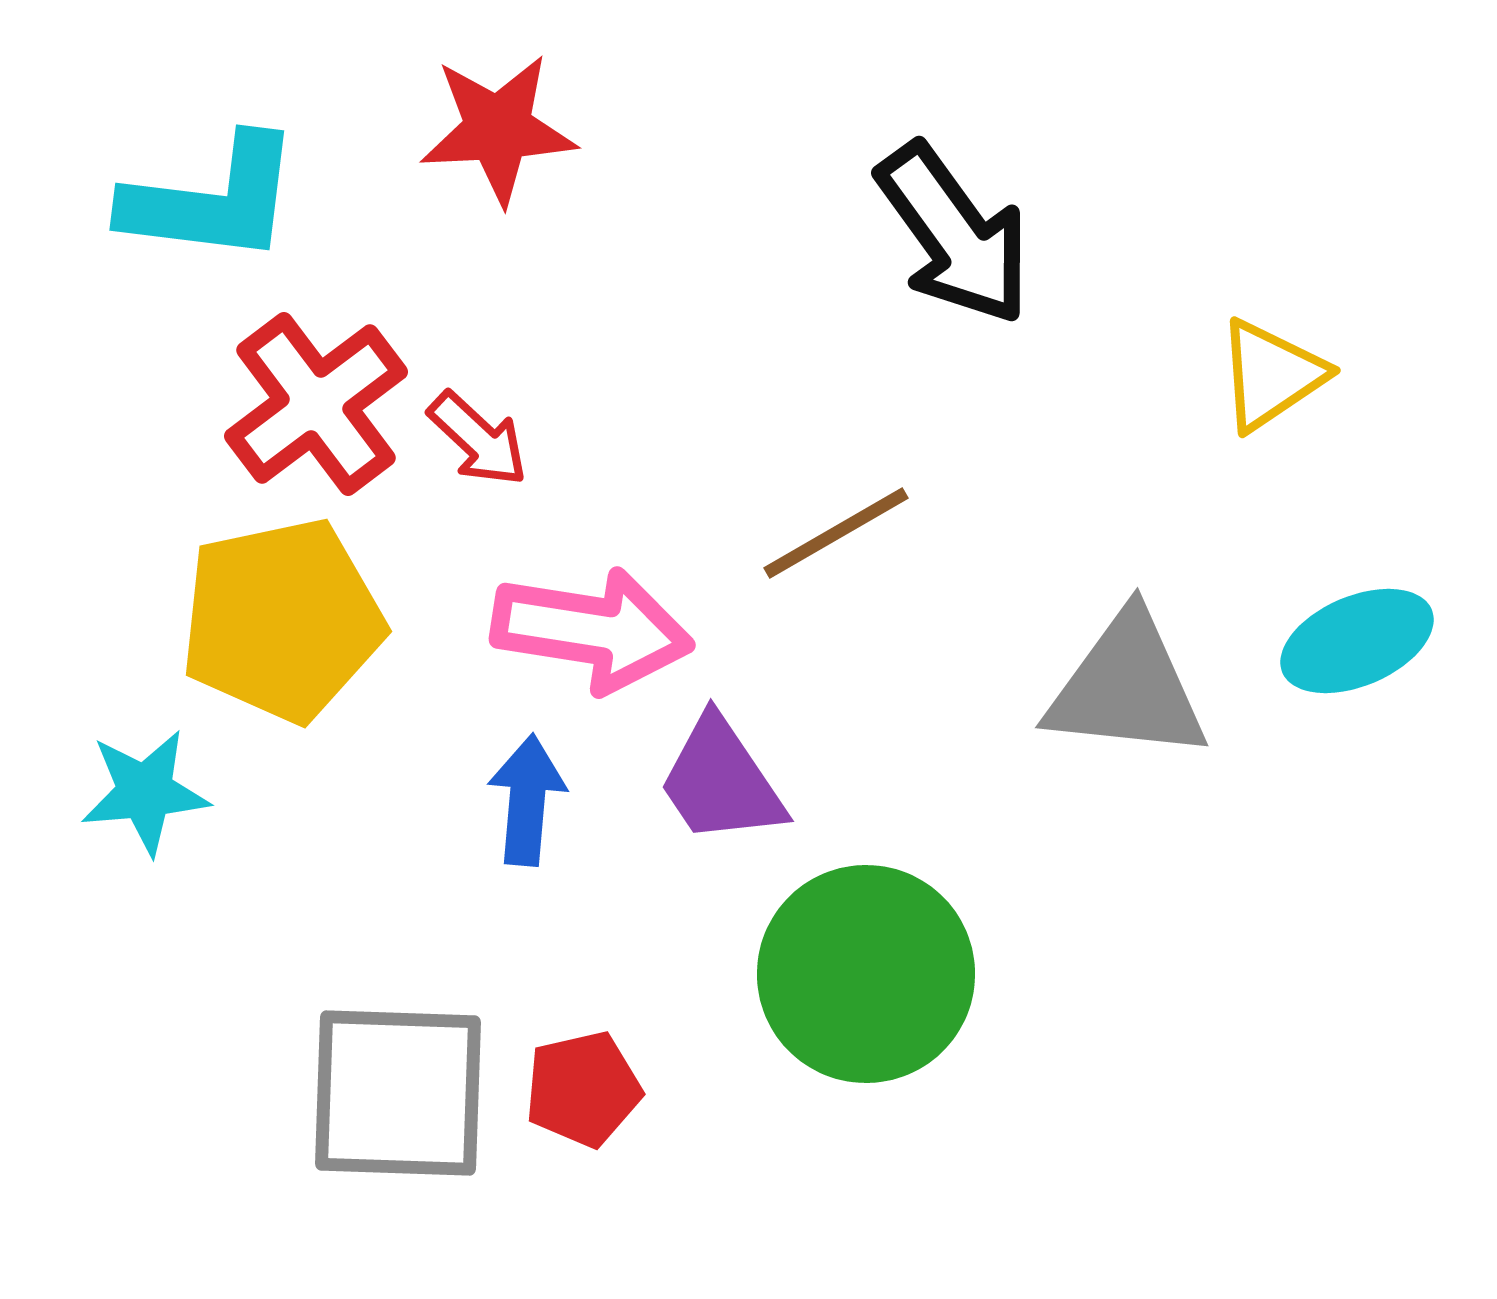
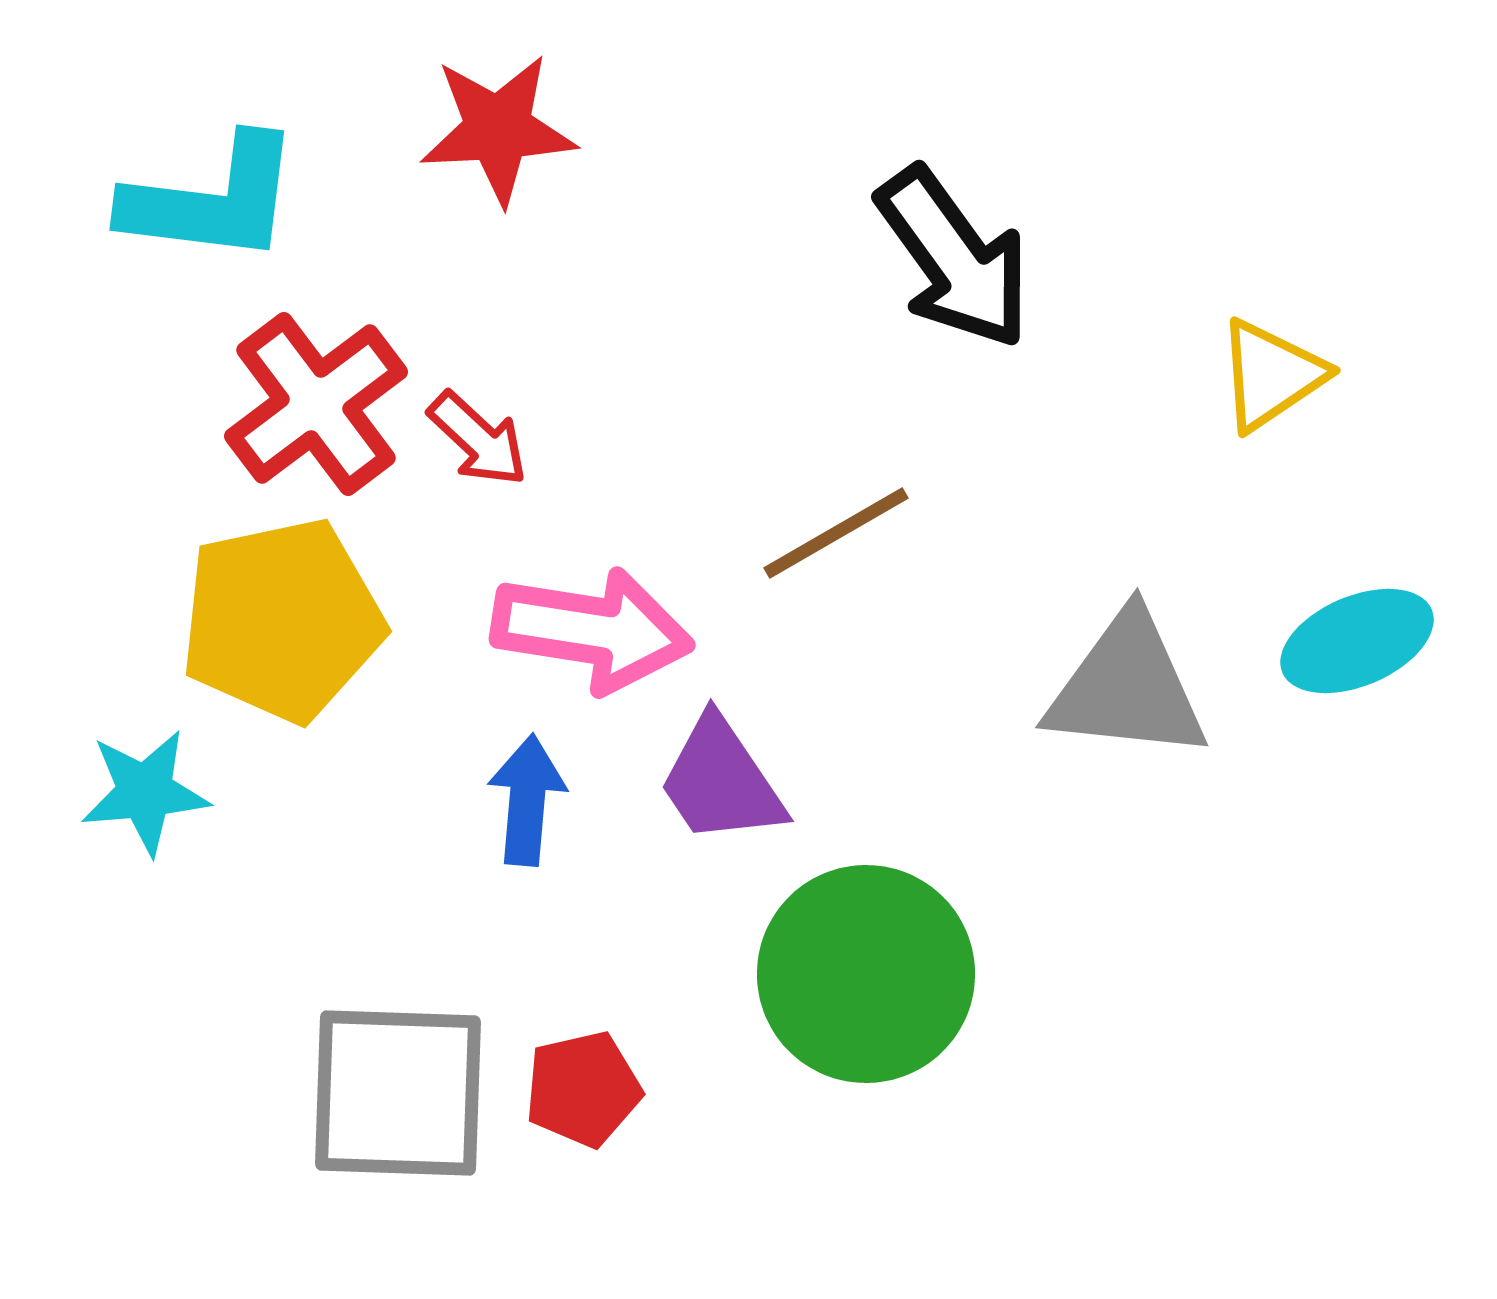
black arrow: moved 24 px down
